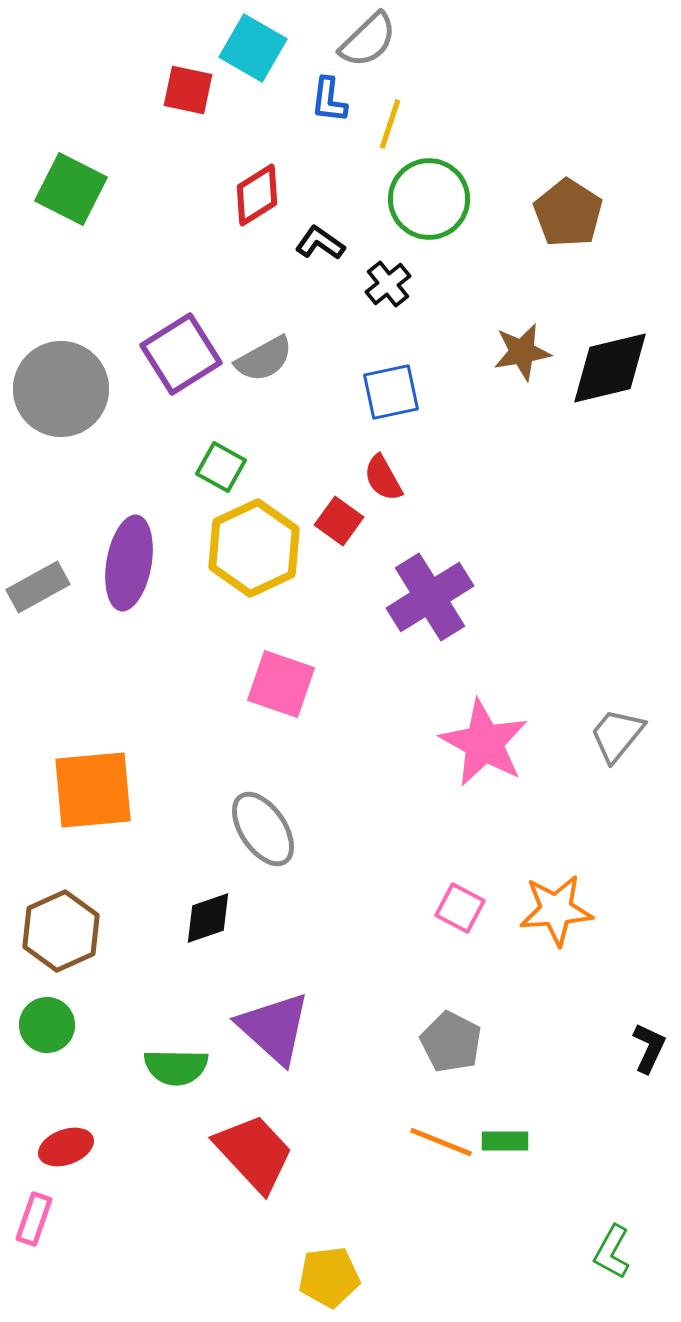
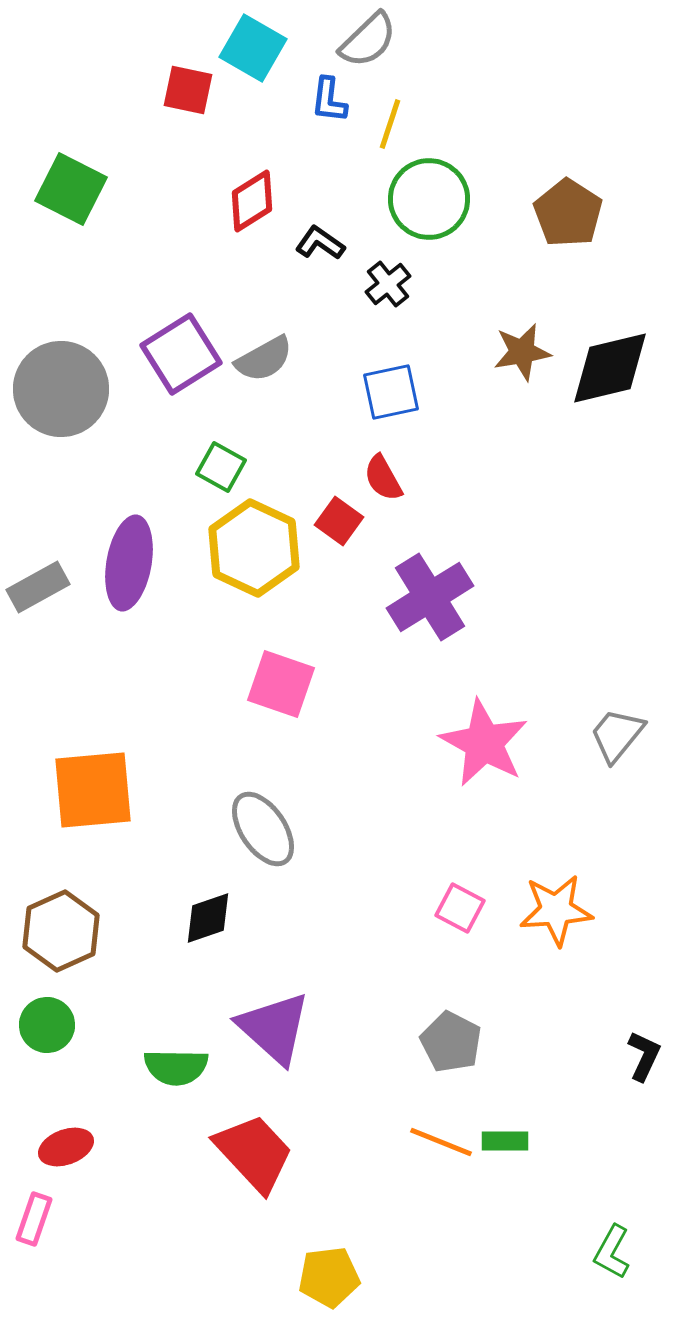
red diamond at (257, 195): moved 5 px left, 6 px down
yellow hexagon at (254, 548): rotated 10 degrees counterclockwise
black L-shape at (649, 1048): moved 5 px left, 8 px down
